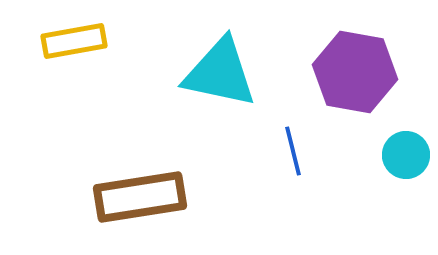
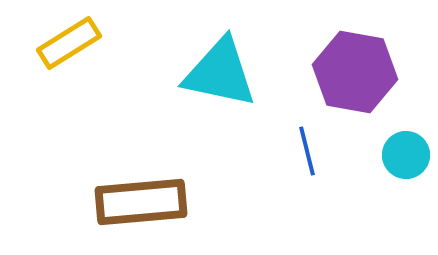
yellow rectangle: moved 5 px left, 2 px down; rotated 22 degrees counterclockwise
blue line: moved 14 px right
brown rectangle: moved 1 px right, 5 px down; rotated 4 degrees clockwise
